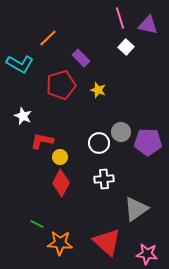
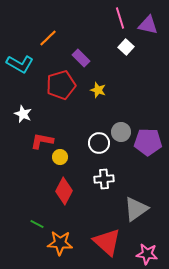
white star: moved 2 px up
red diamond: moved 3 px right, 8 px down
